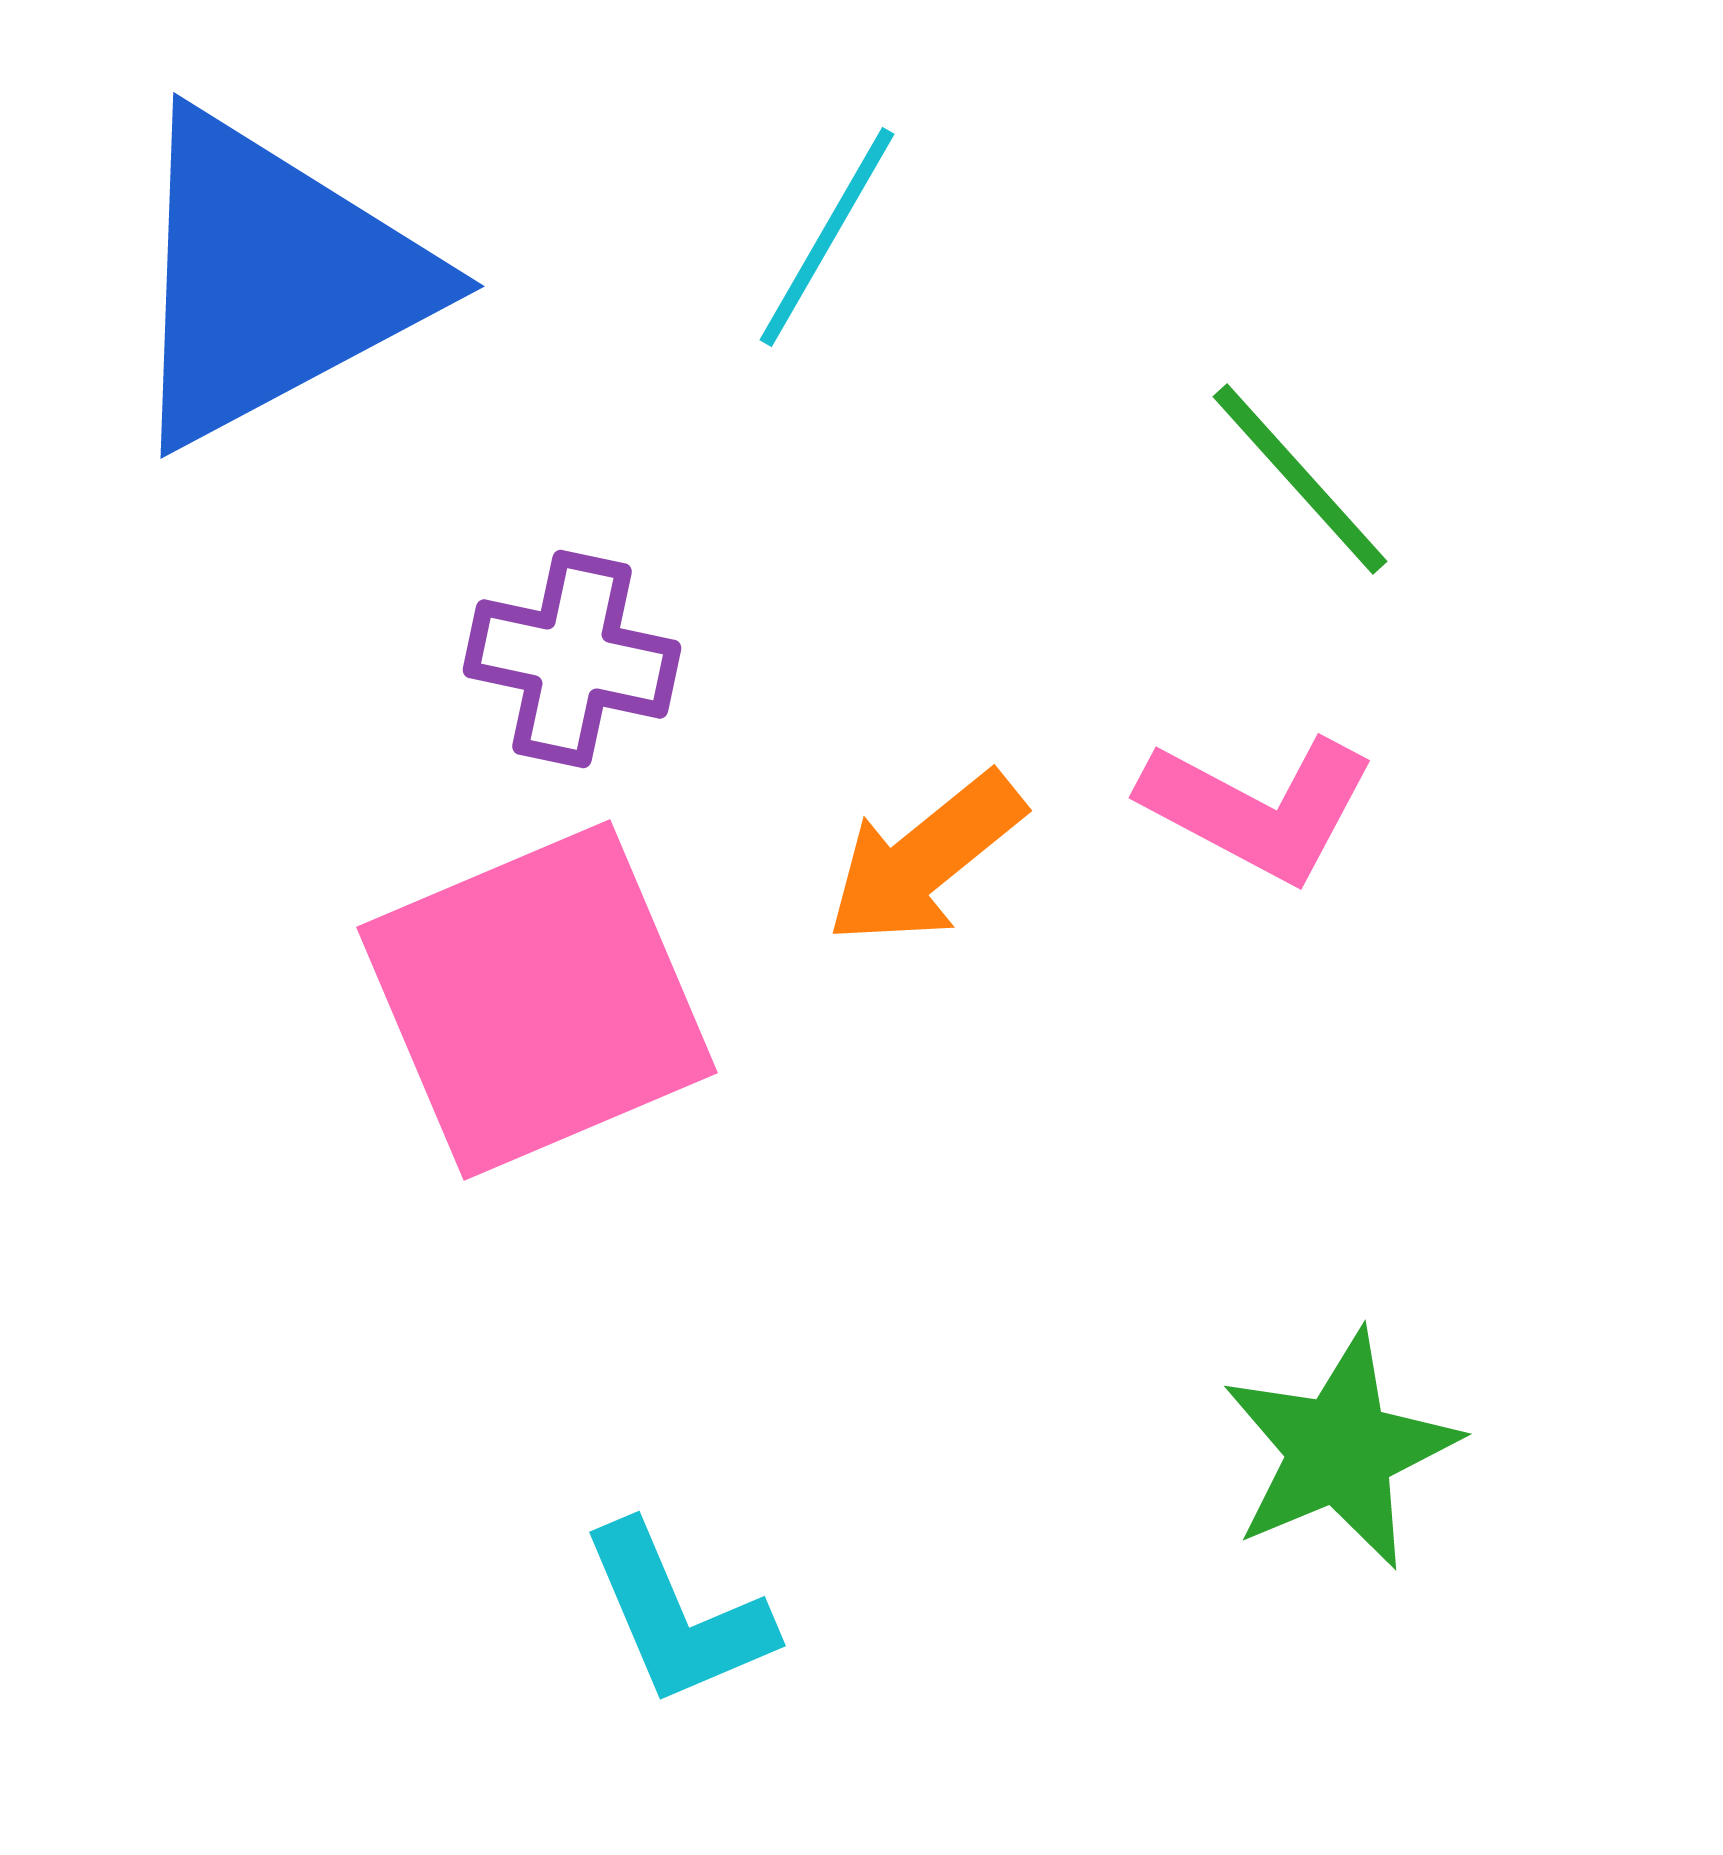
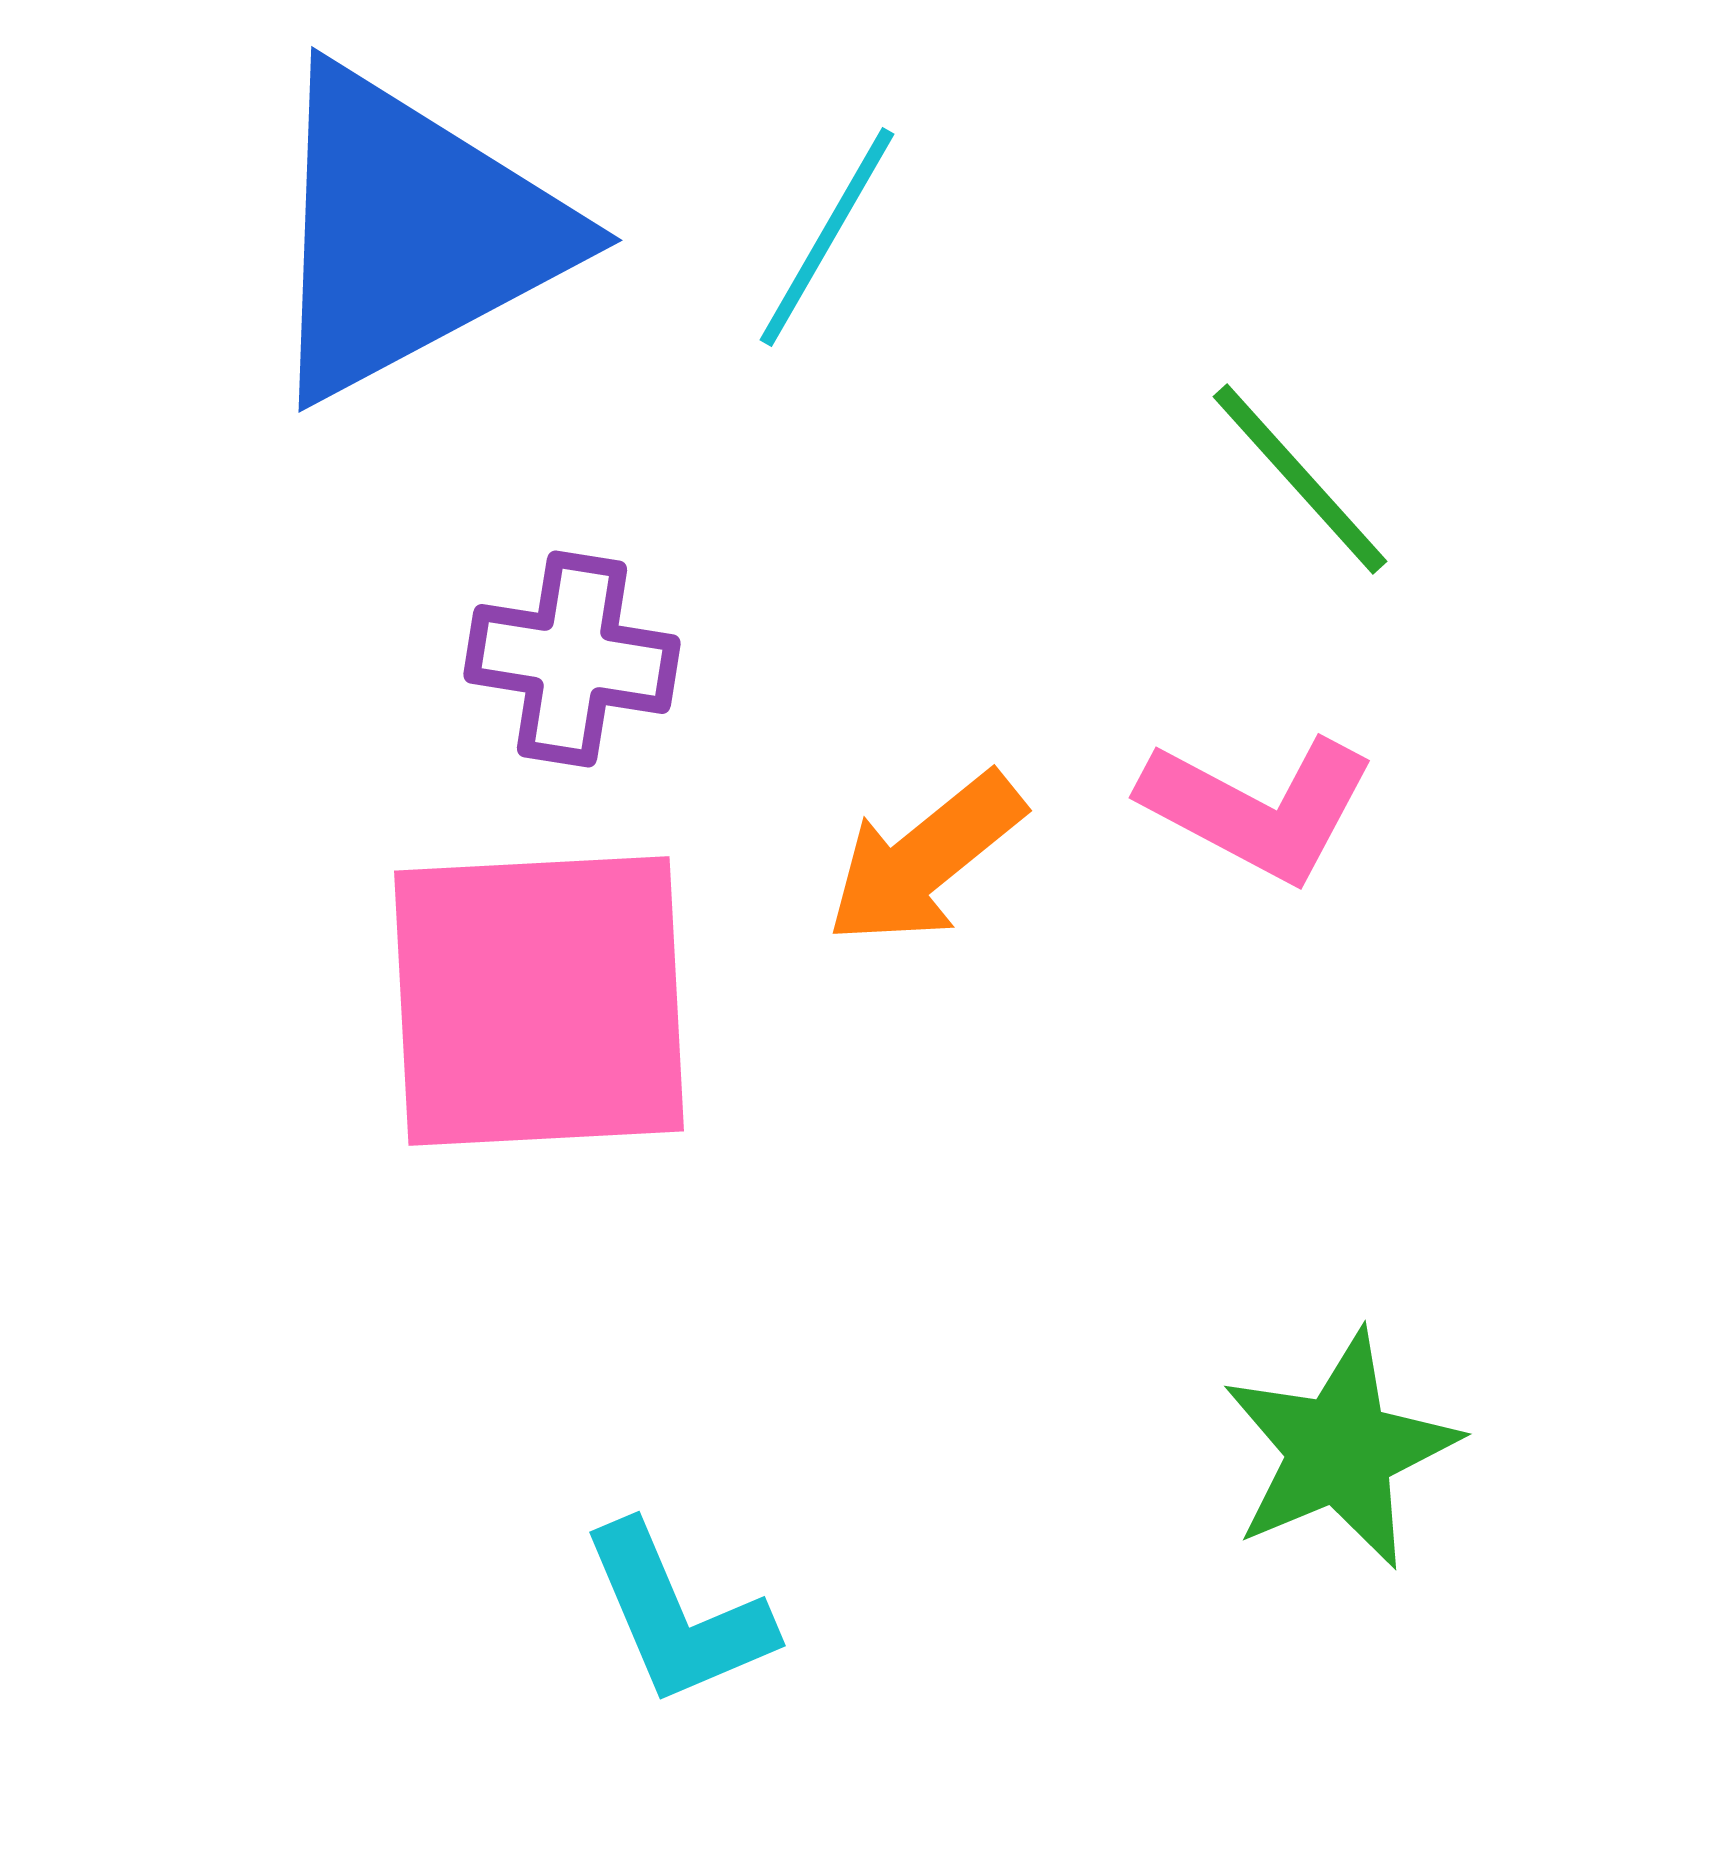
blue triangle: moved 138 px right, 46 px up
purple cross: rotated 3 degrees counterclockwise
pink square: moved 2 px right, 1 px down; rotated 20 degrees clockwise
